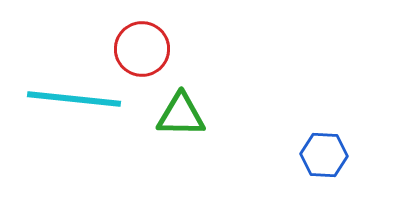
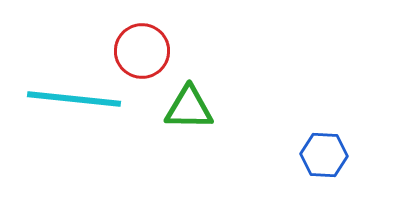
red circle: moved 2 px down
green triangle: moved 8 px right, 7 px up
